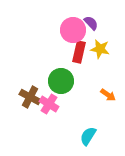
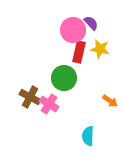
green circle: moved 3 px right, 3 px up
orange arrow: moved 2 px right, 6 px down
cyan semicircle: rotated 30 degrees counterclockwise
